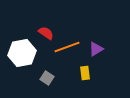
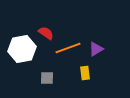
orange line: moved 1 px right, 1 px down
white hexagon: moved 4 px up
gray square: rotated 32 degrees counterclockwise
